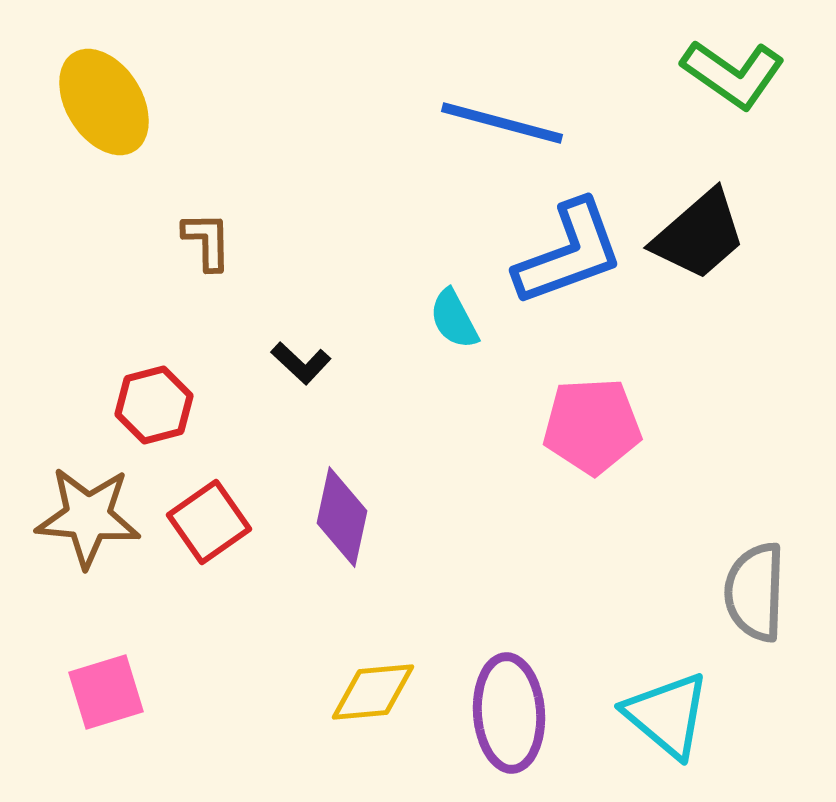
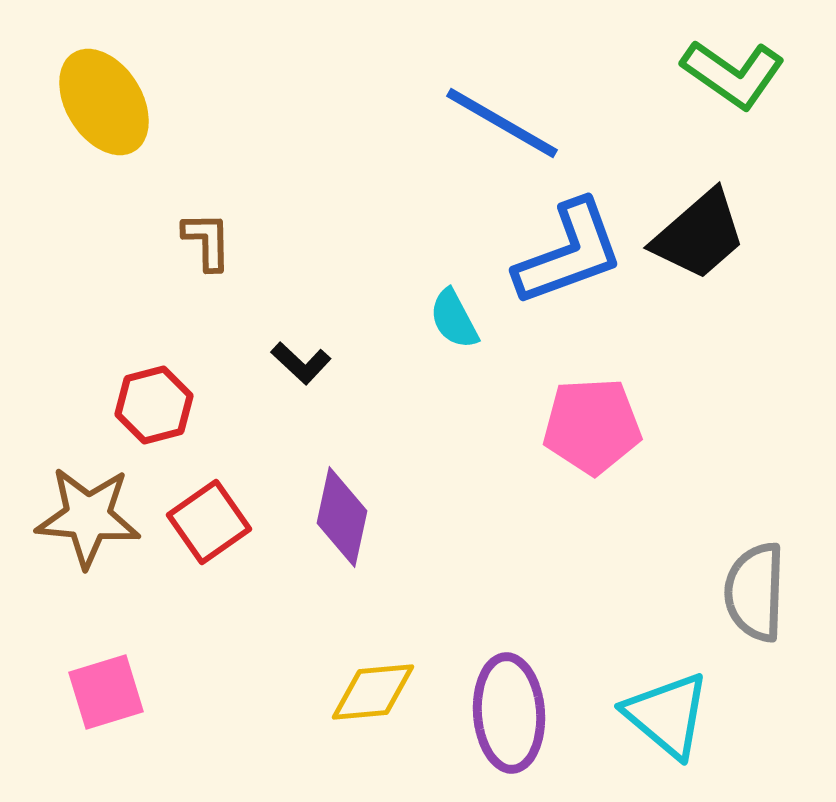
blue line: rotated 15 degrees clockwise
